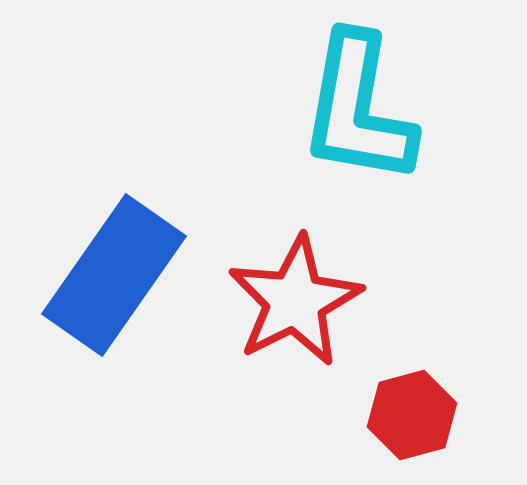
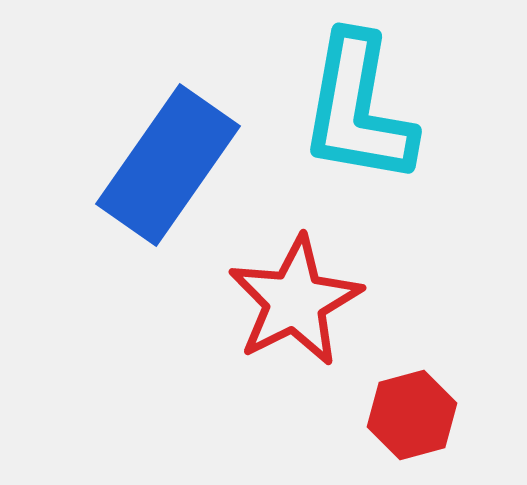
blue rectangle: moved 54 px right, 110 px up
